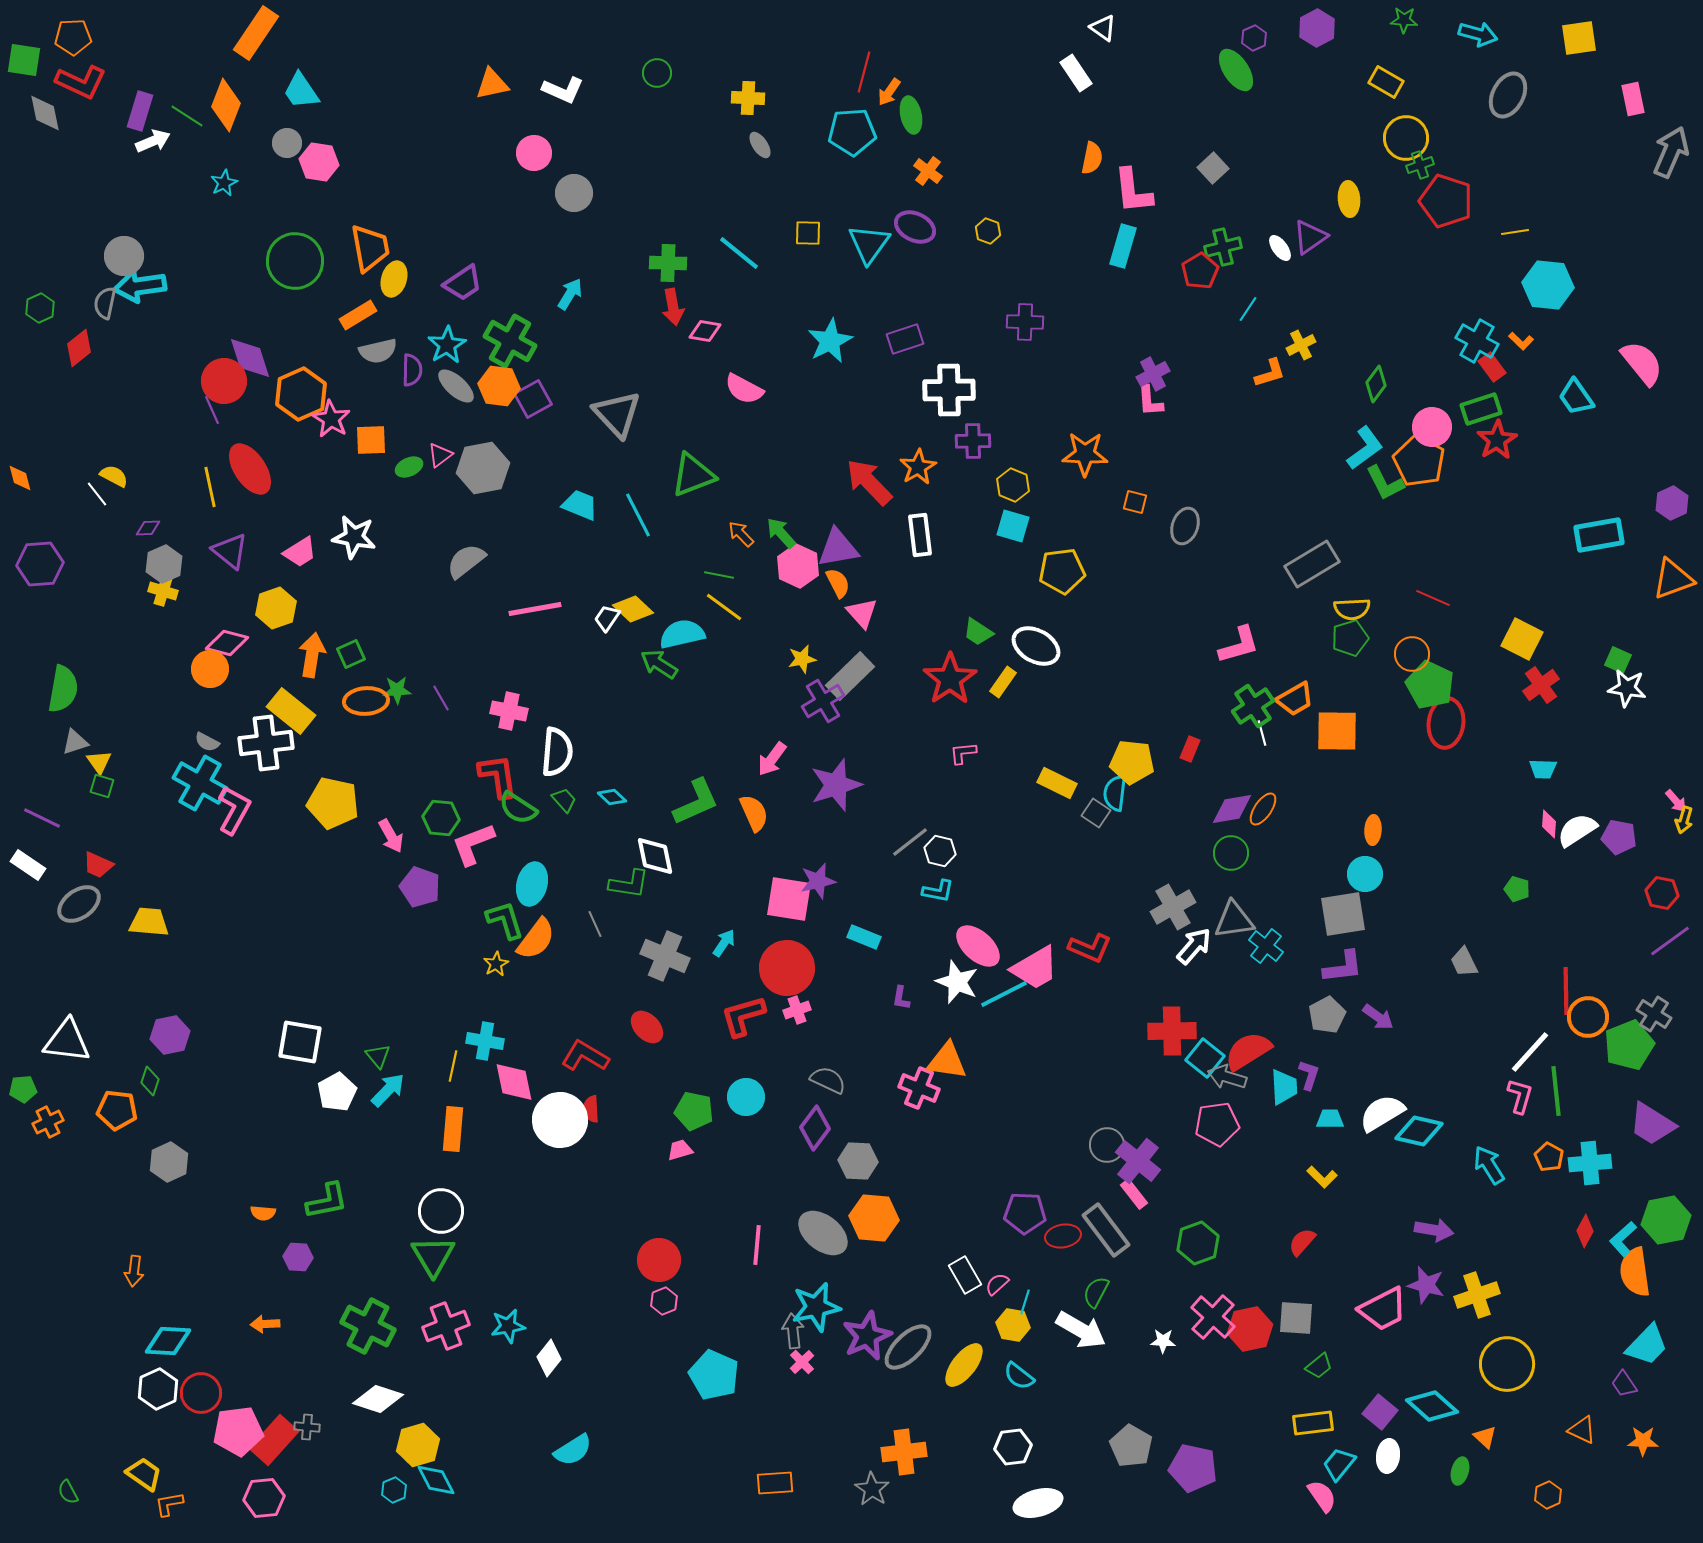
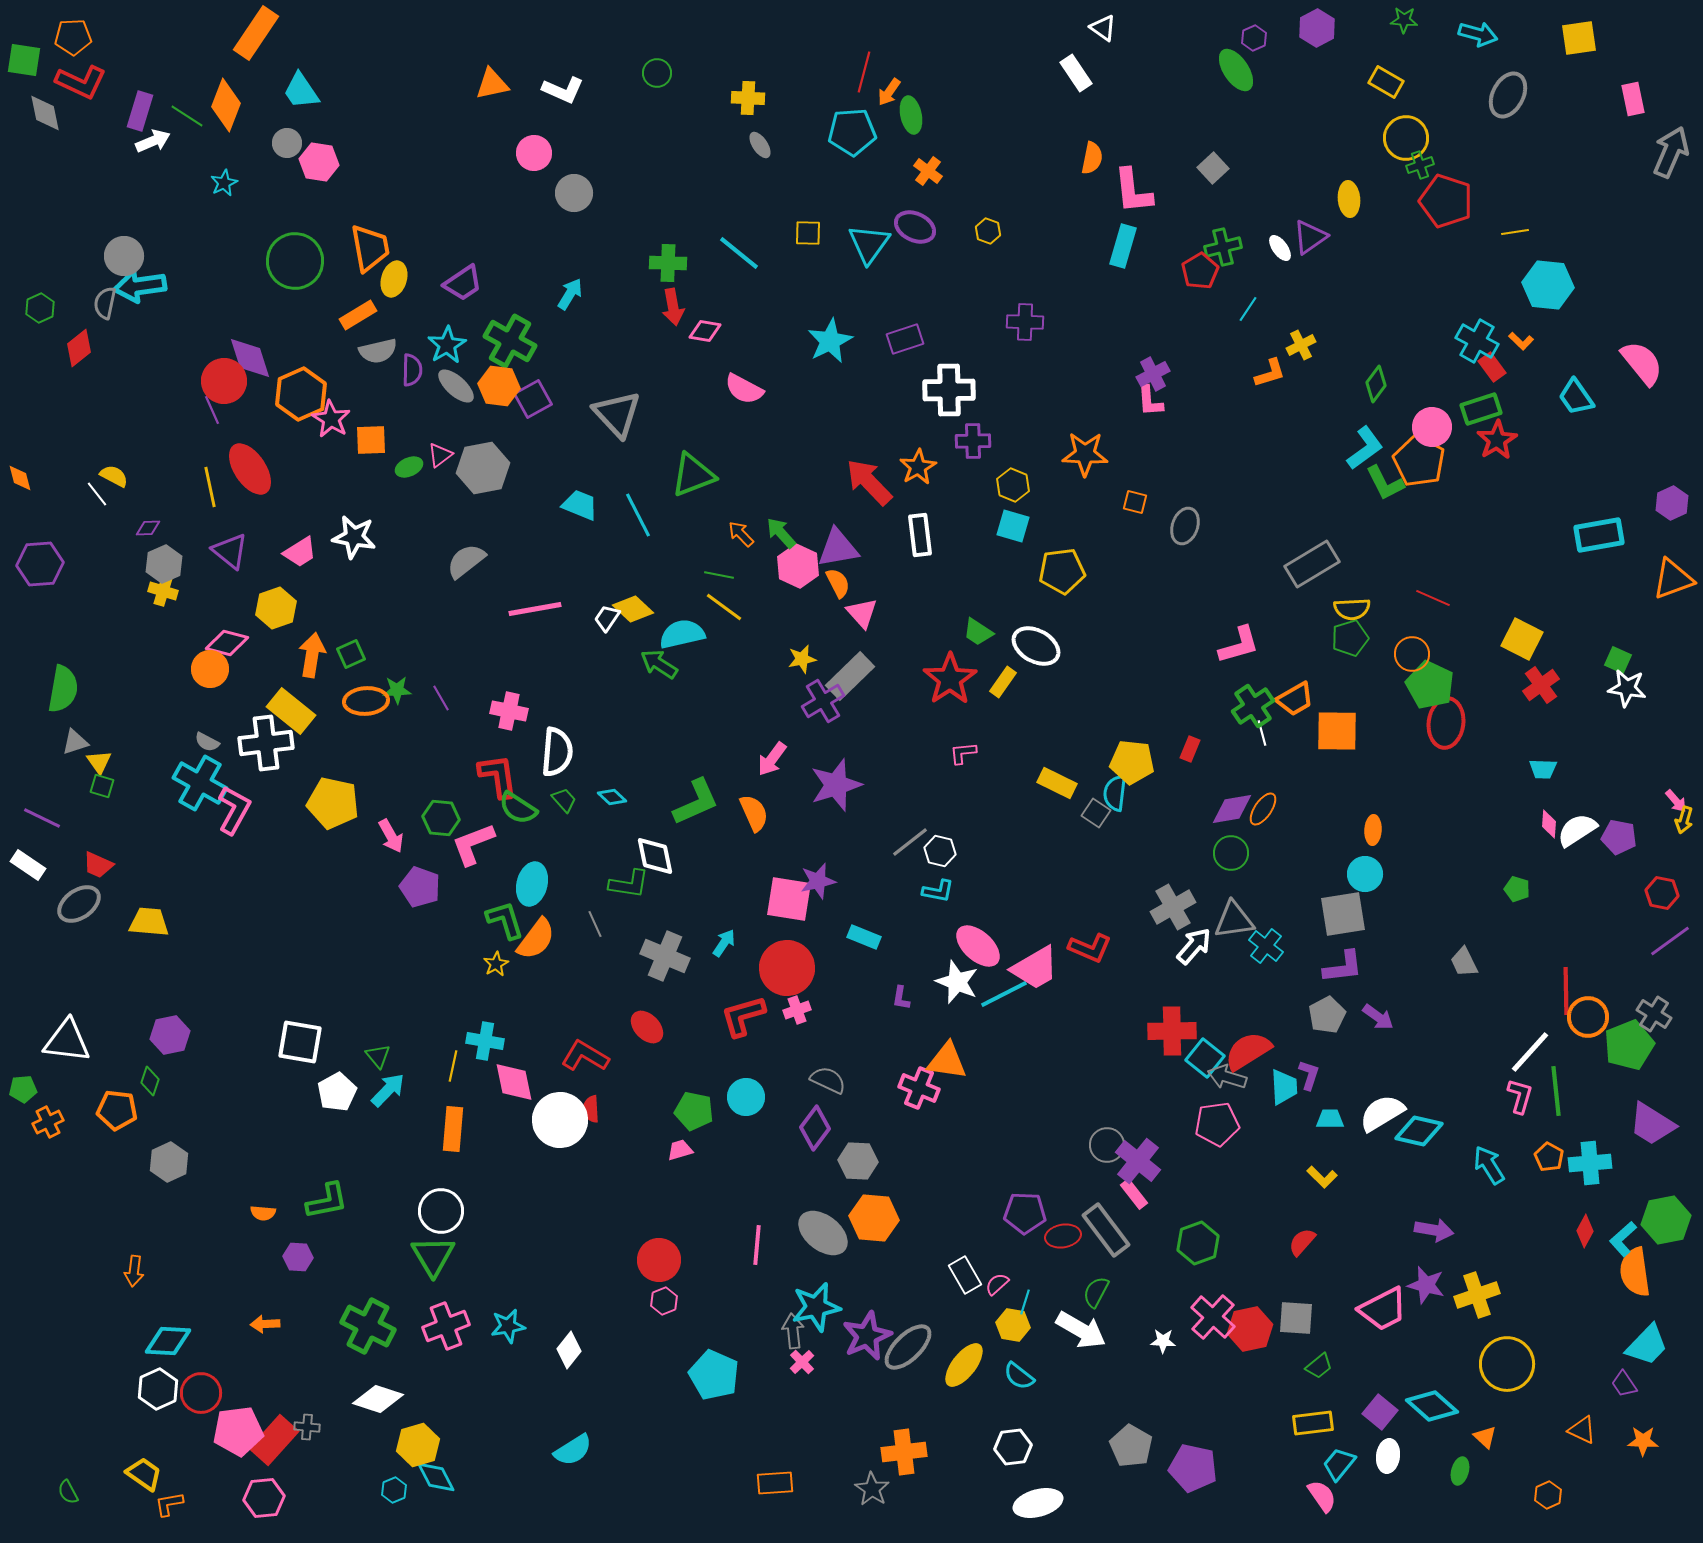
white diamond at (549, 1358): moved 20 px right, 8 px up
cyan diamond at (436, 1480): moved 3 px up
